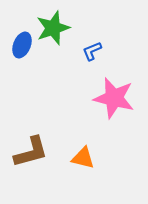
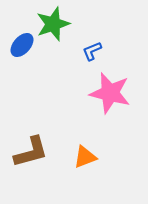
green star: moved 4 px up
blue ellipse: rotated 20 degrees clockwise
pink star: moved 4 px left, 5 px up
orange triangle: moved 2 px right, 1 px up; rotated 35 degrees counterclockwise
